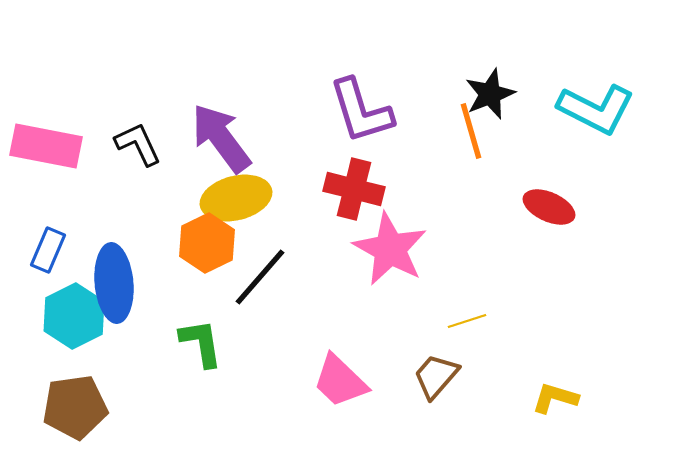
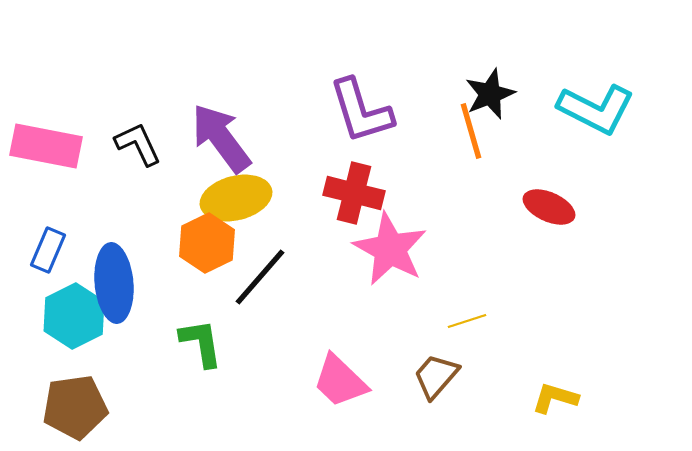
red cross: moved 4 px down
